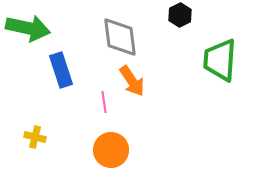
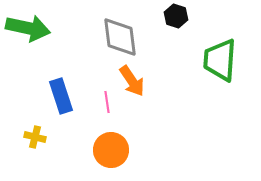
black hexagon: moved 4 px left, 1 px down; rotated 15 degrees counterclockwise
blue rectangle: moved 26 px down
pink line: moved 3 px right
